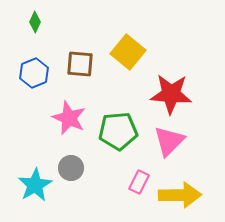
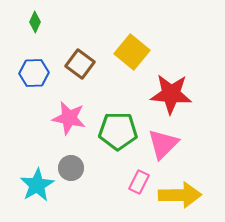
yellow square: moved 4 px right
brown square: rotated 32 degrees clockwise
blue hexagon: rotated 20 degrees clockwise
pink star: rotated 12 degrees counterclockwise
green pentagon: rotated 6 degrees clockwise
pink triangle: moved 6 px left, 3 px down
cyan star: moved 2 px right
